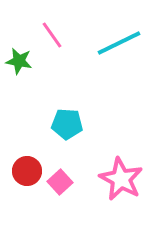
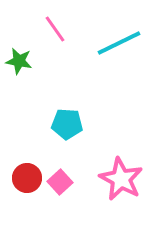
pink line: moved 3 px right, 6 px up
red circle: moved 7 px down
